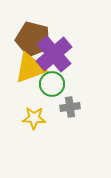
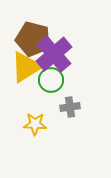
yellow triangle: moved 4 px left, 1 px up; rotated 12 degrees counterclockwise
green circle: moved 1 px left, 4 px up
yellow star: moved 1 px right, 6 px down
